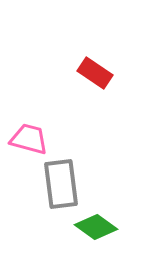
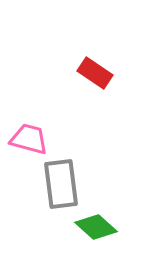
green diamond: rotated 6 degrees clockwise
